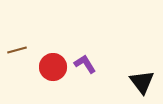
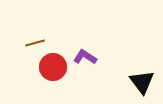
brown line: moved 18 px right, 7 px up
purple L-shape: moved 7 px up; rotated 25 degrees counterclockwise
